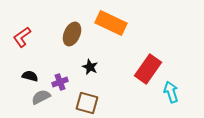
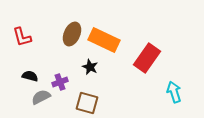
orange rectangle: moved 7 px left, 17 px down
red L-shape: rotated 70 degrees counterclockwise
red rectangle: moved 1 px left, 11 px up
cyan arrow: moved 3 px right
